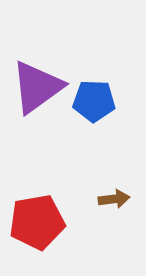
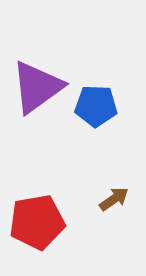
blue pentagon: moved 2 px right, 5 px down
brown arrow: rotated 28 degrees counterclockwise
